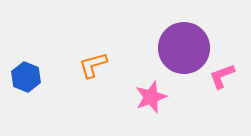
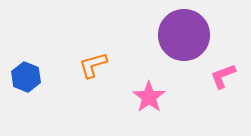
purple circle: moved 13 px up
pink L-shape: moved 1 px right
pink star: moved 2 px left; rotated 16 degrees counterclockwise
